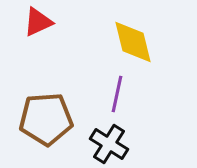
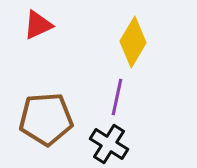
red triangle: moved 3 px down
yellow diamond: rotated 45 degrees clockwise
purple line: moved 3 px down
